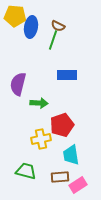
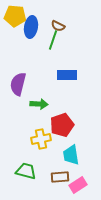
green arrow: moved 1 px down
